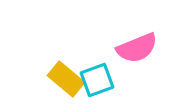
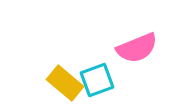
yellow rectangle: moved 1 px left, 4 px down
